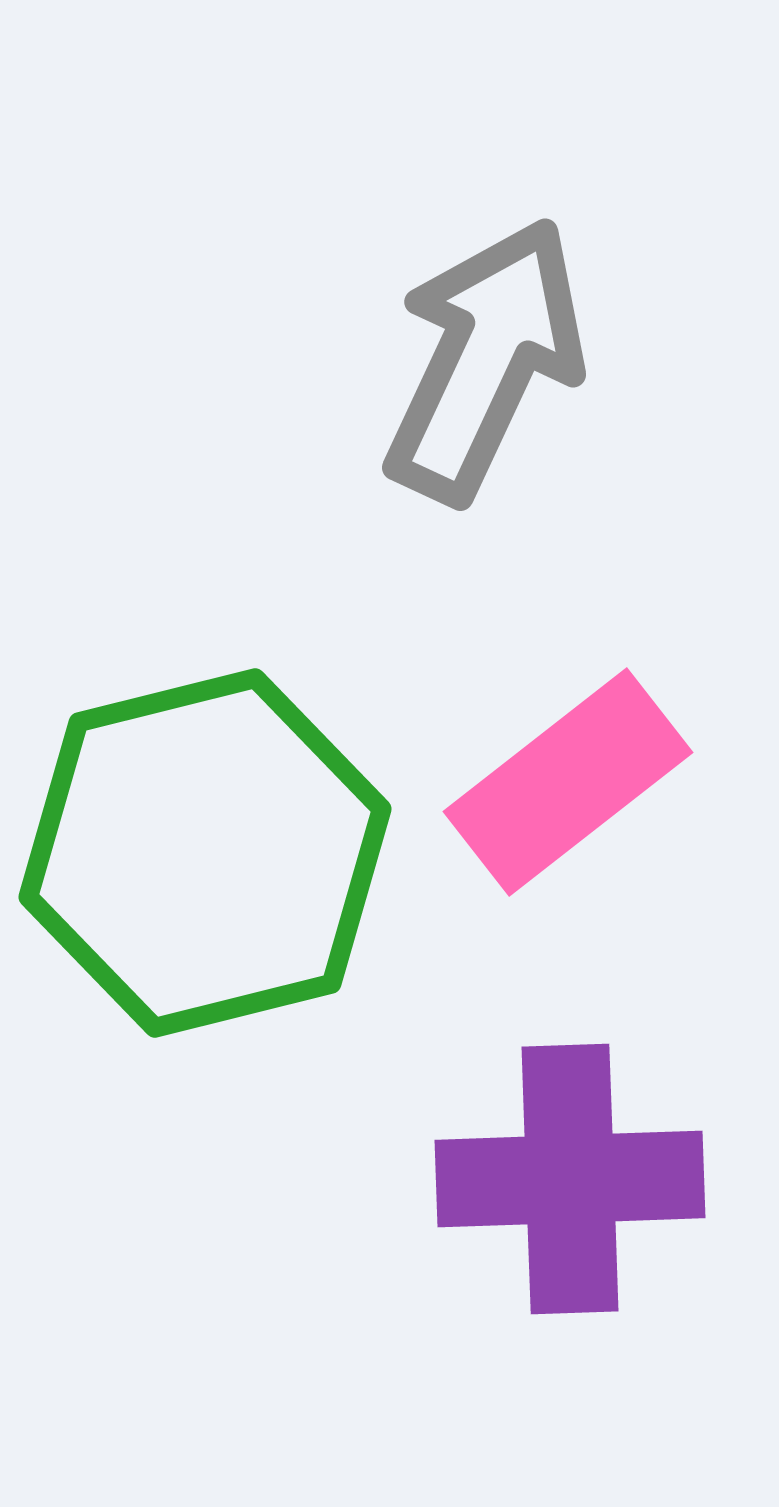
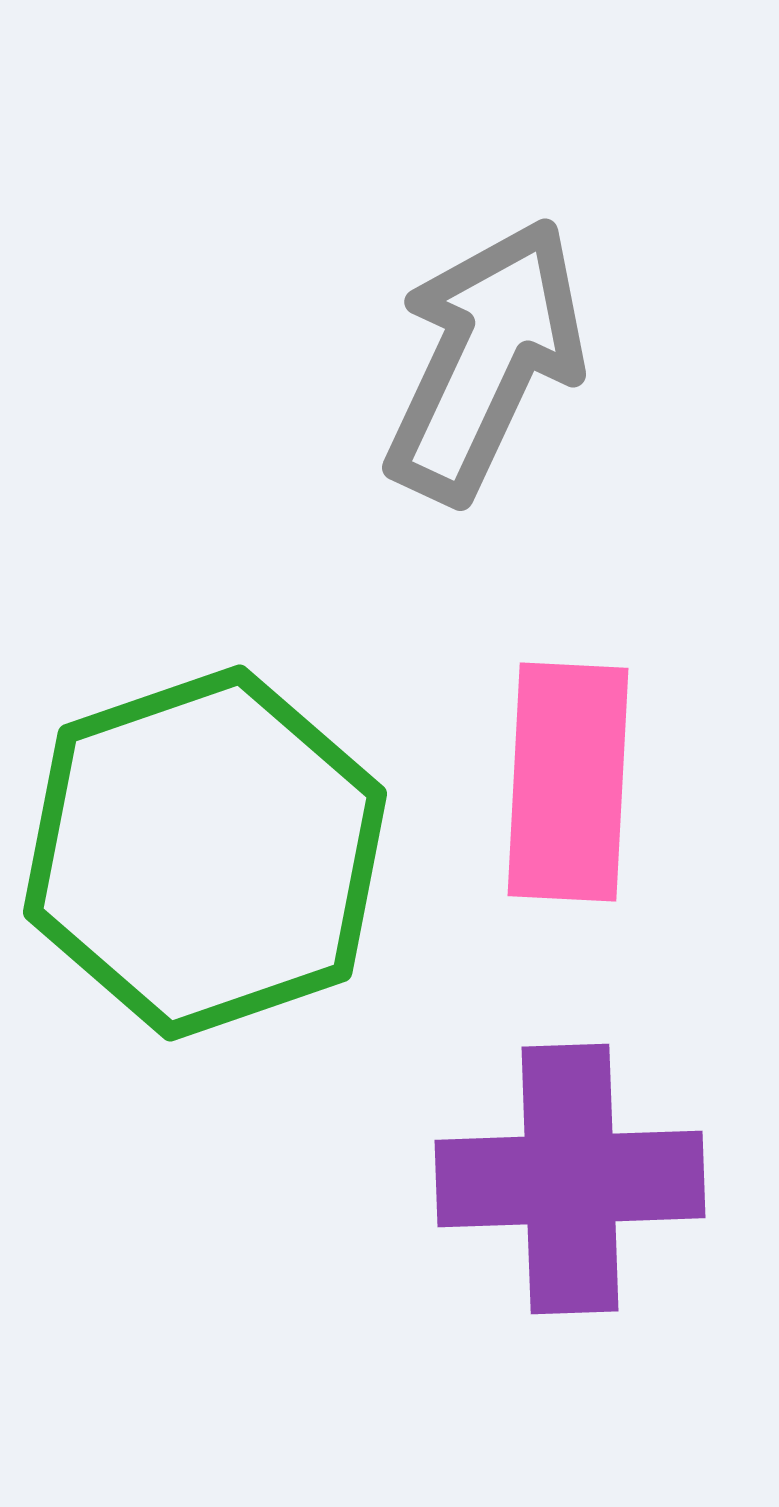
pink rectangle: rotated 49 degrees counterclockwise
green hexagon: rotated 5 degrees counterclockwise
